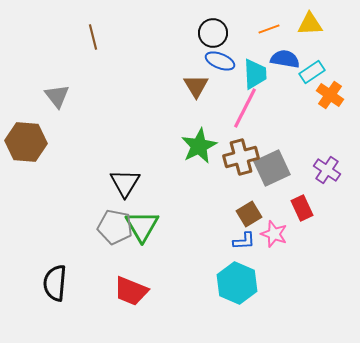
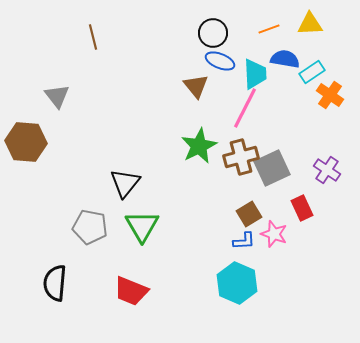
brown triangle: rotated 8 degrees counterclockwise
black triangle: rotated 8 degrees clockwise
gray pentagon: moved 25 px left
